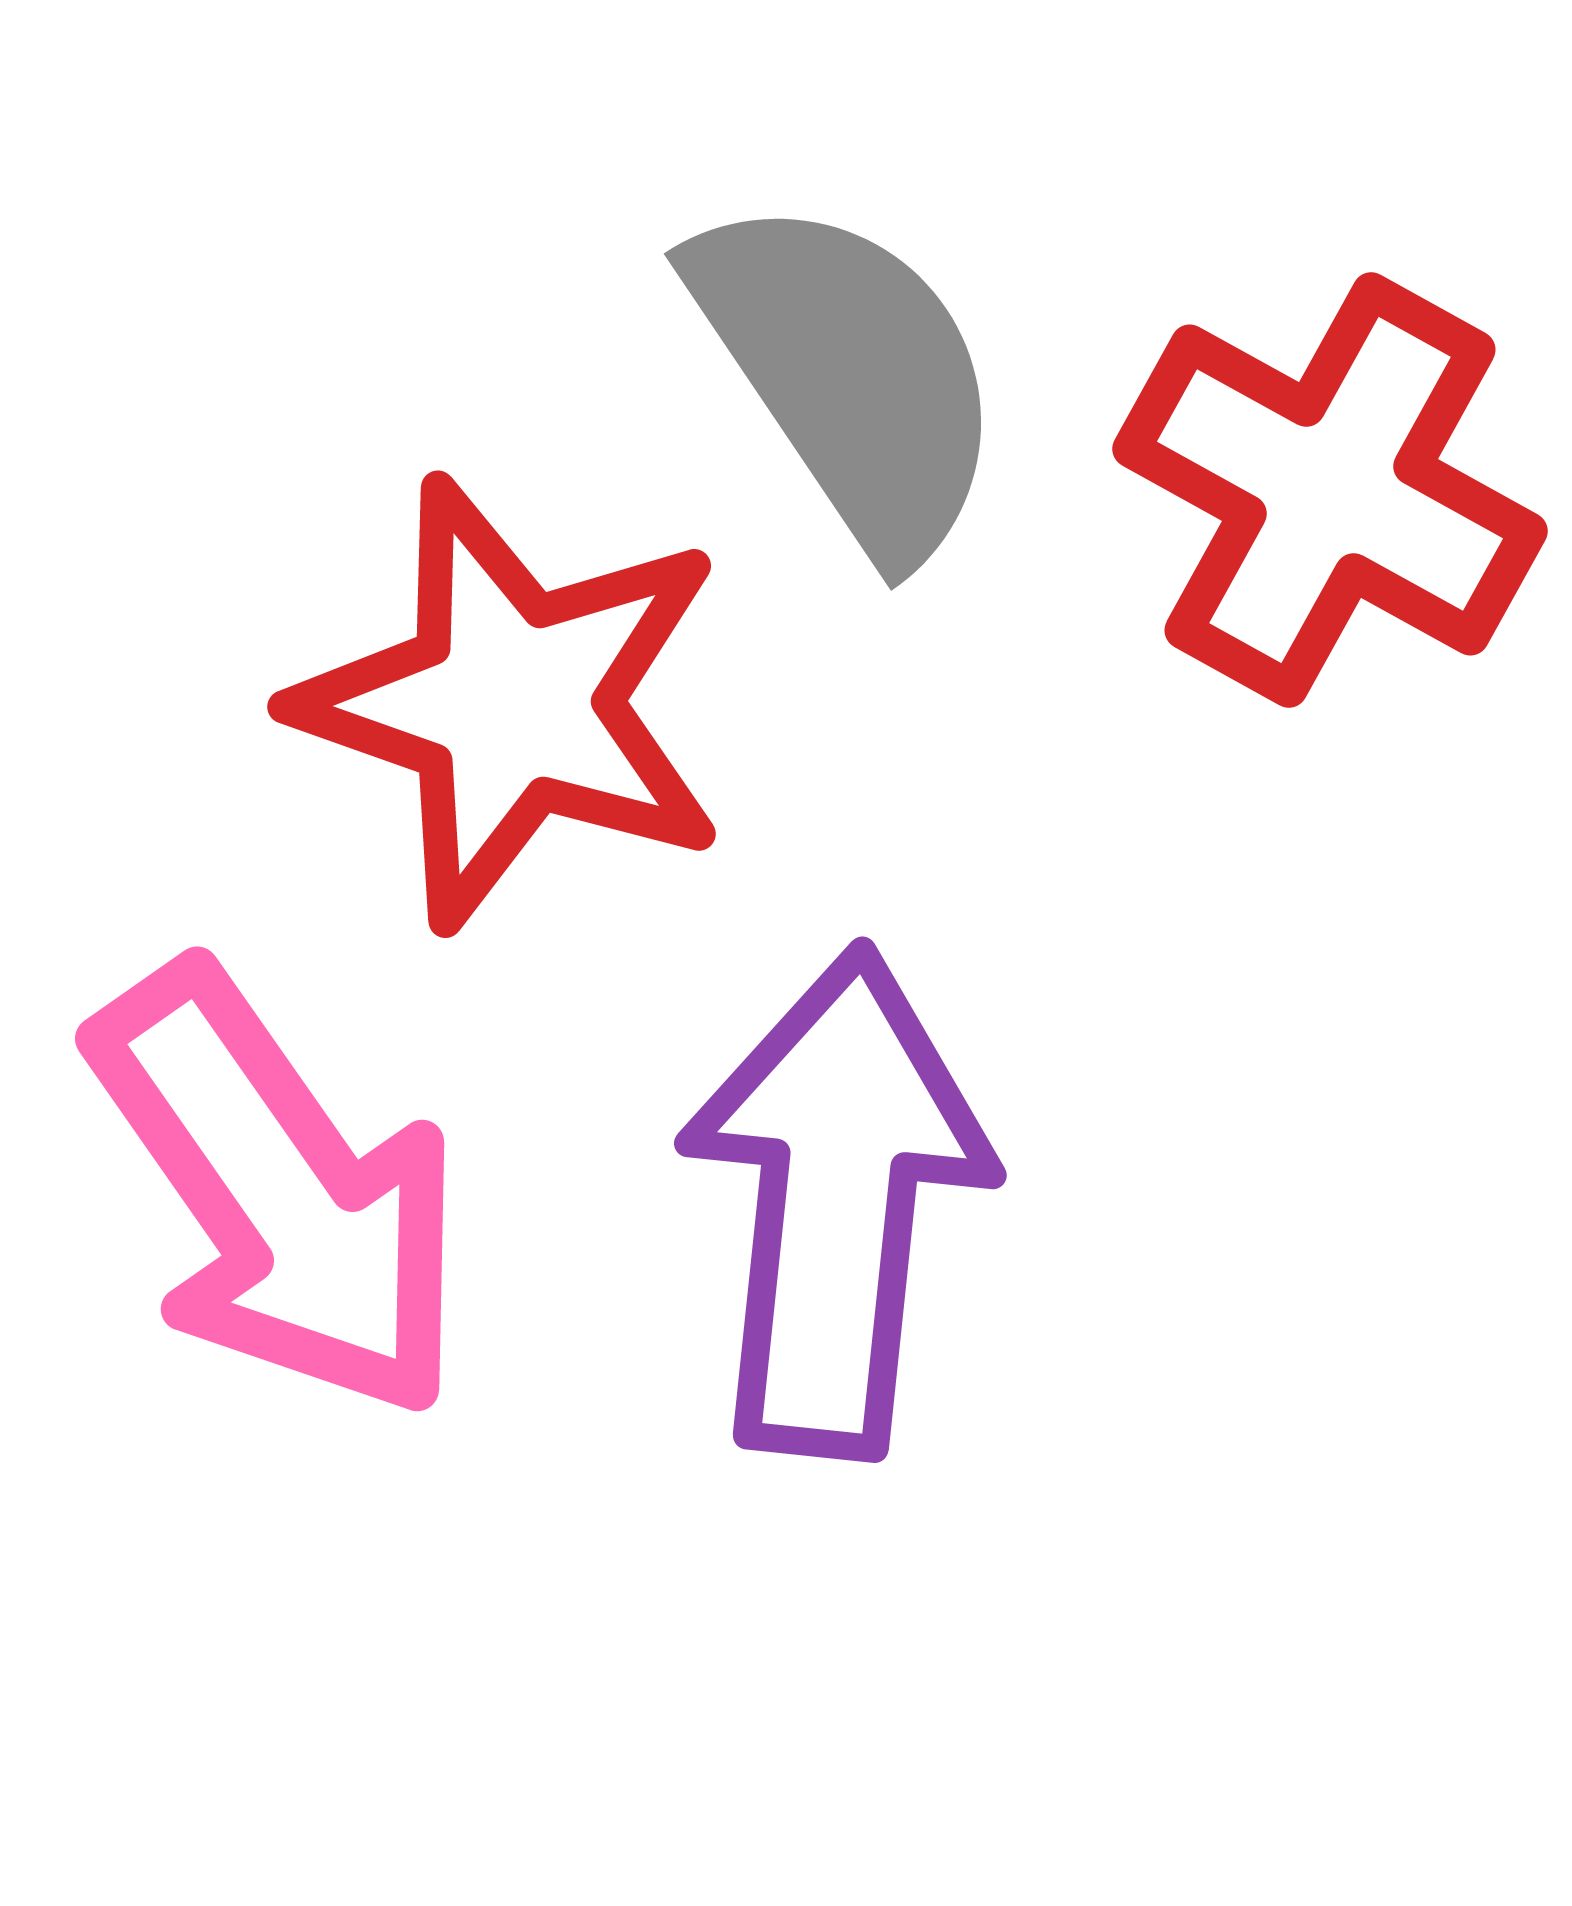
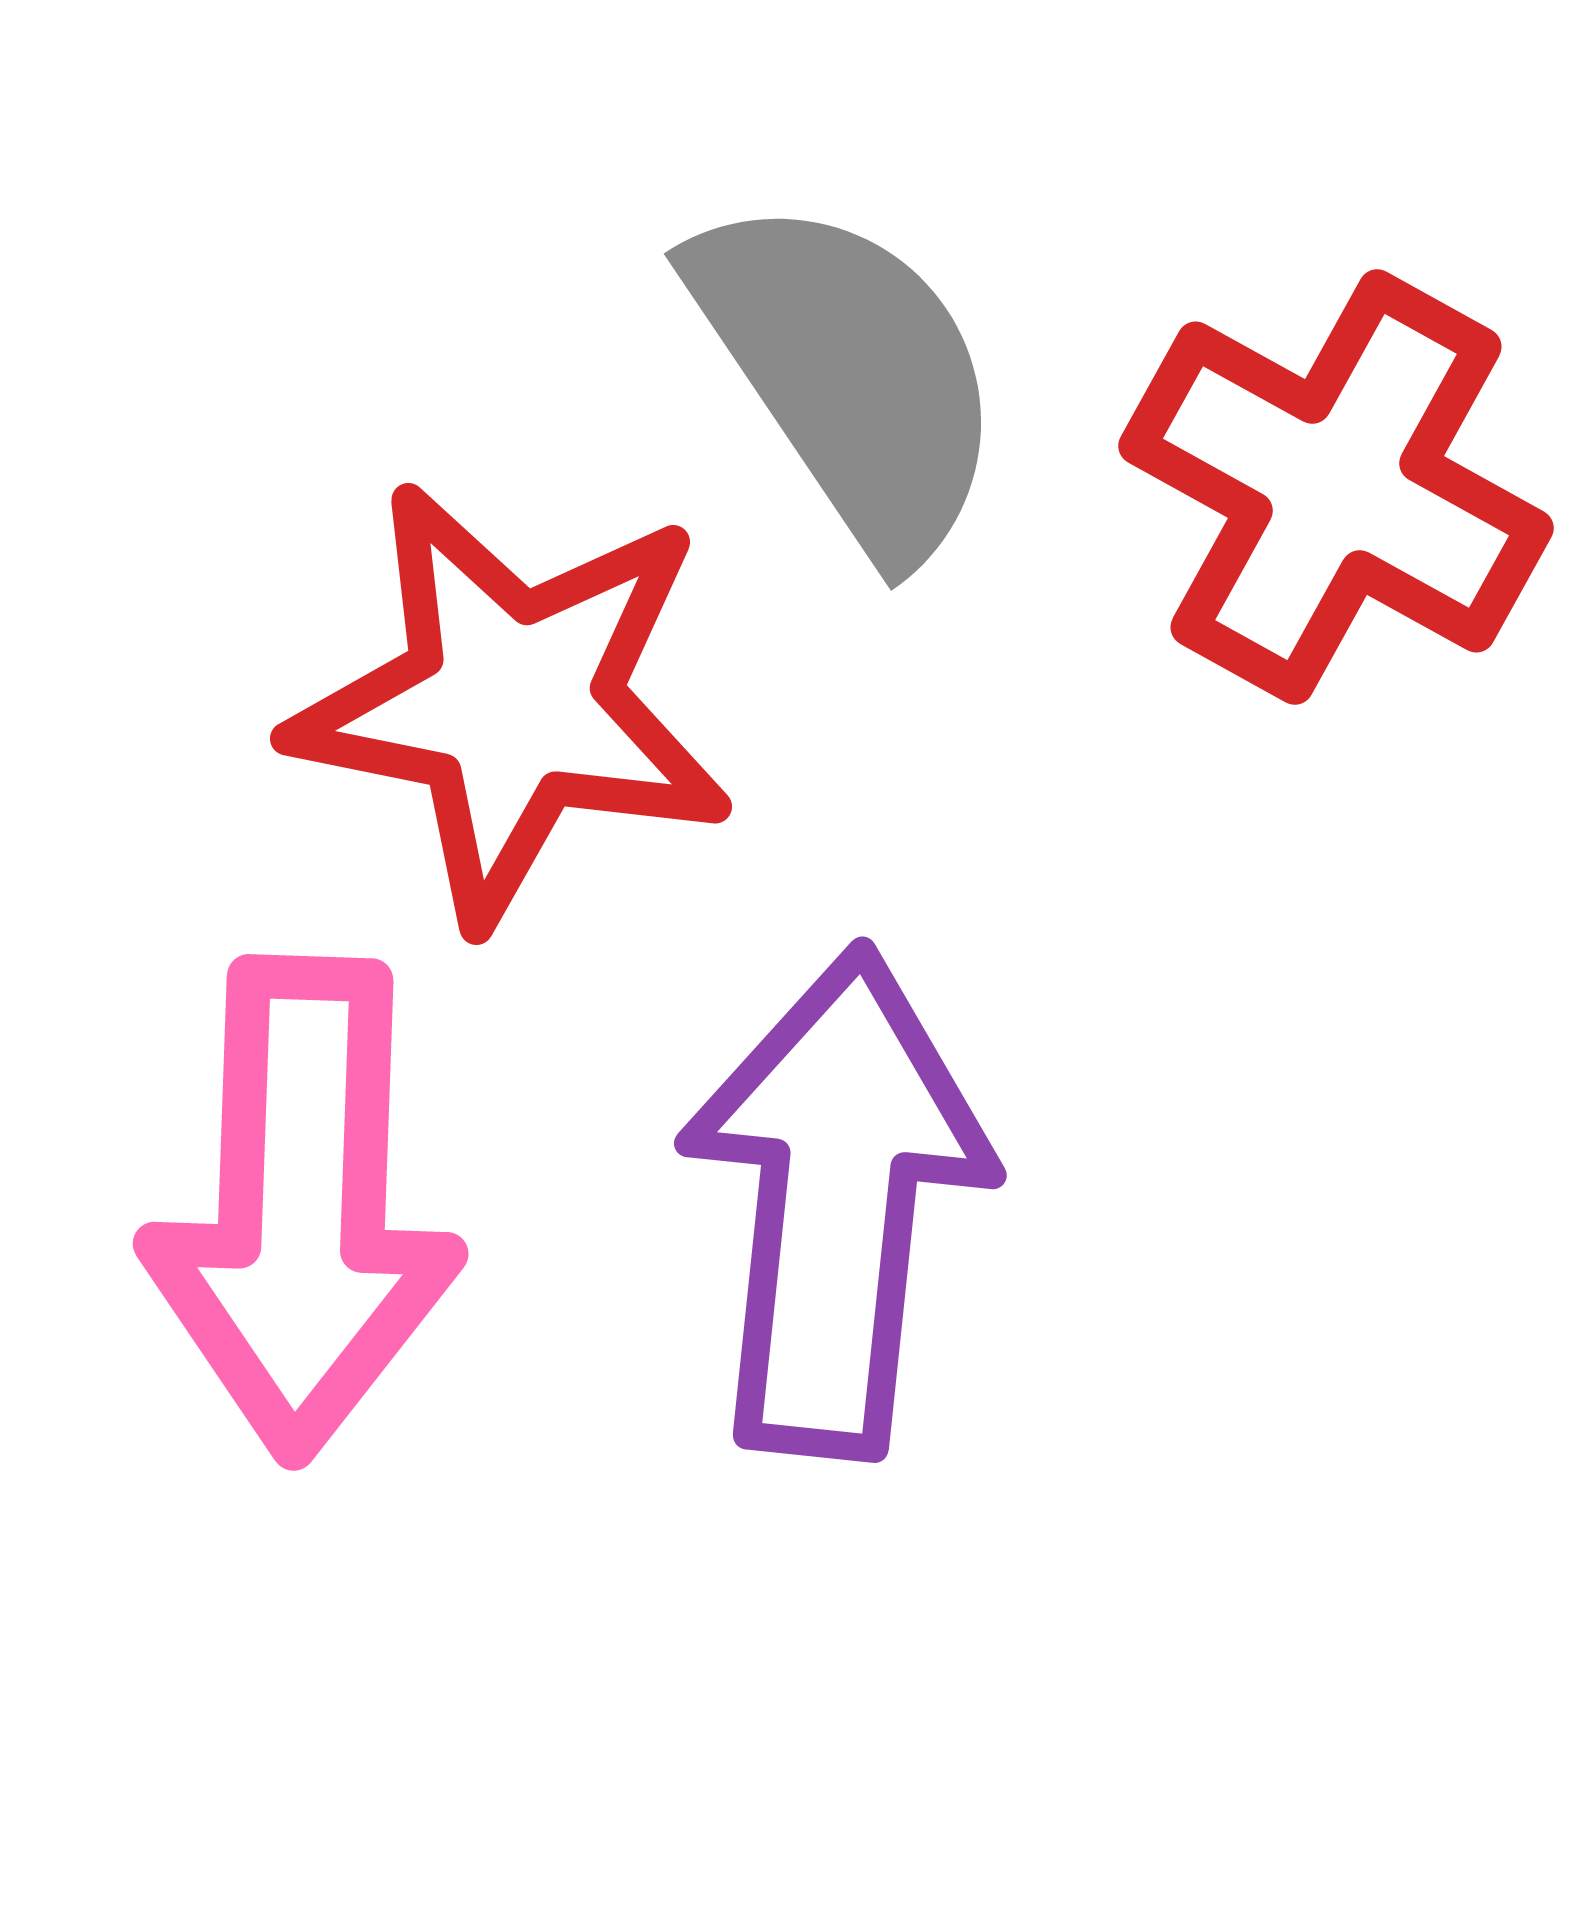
red cross: moved 6 px right, 3 px up
red star: rotated 8 degrees counterclockwise
pink arrow: moved 23 px right, 16 px down; rotated 37 degrees clockwise
